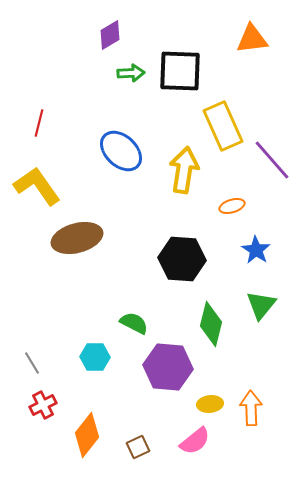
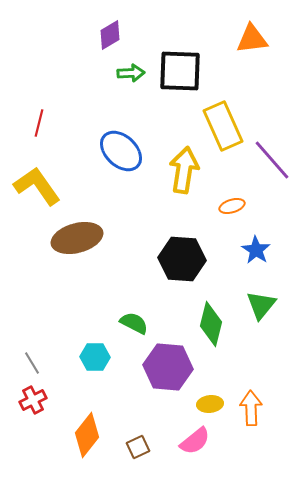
red cross: moved 10 px left, 5 px up
